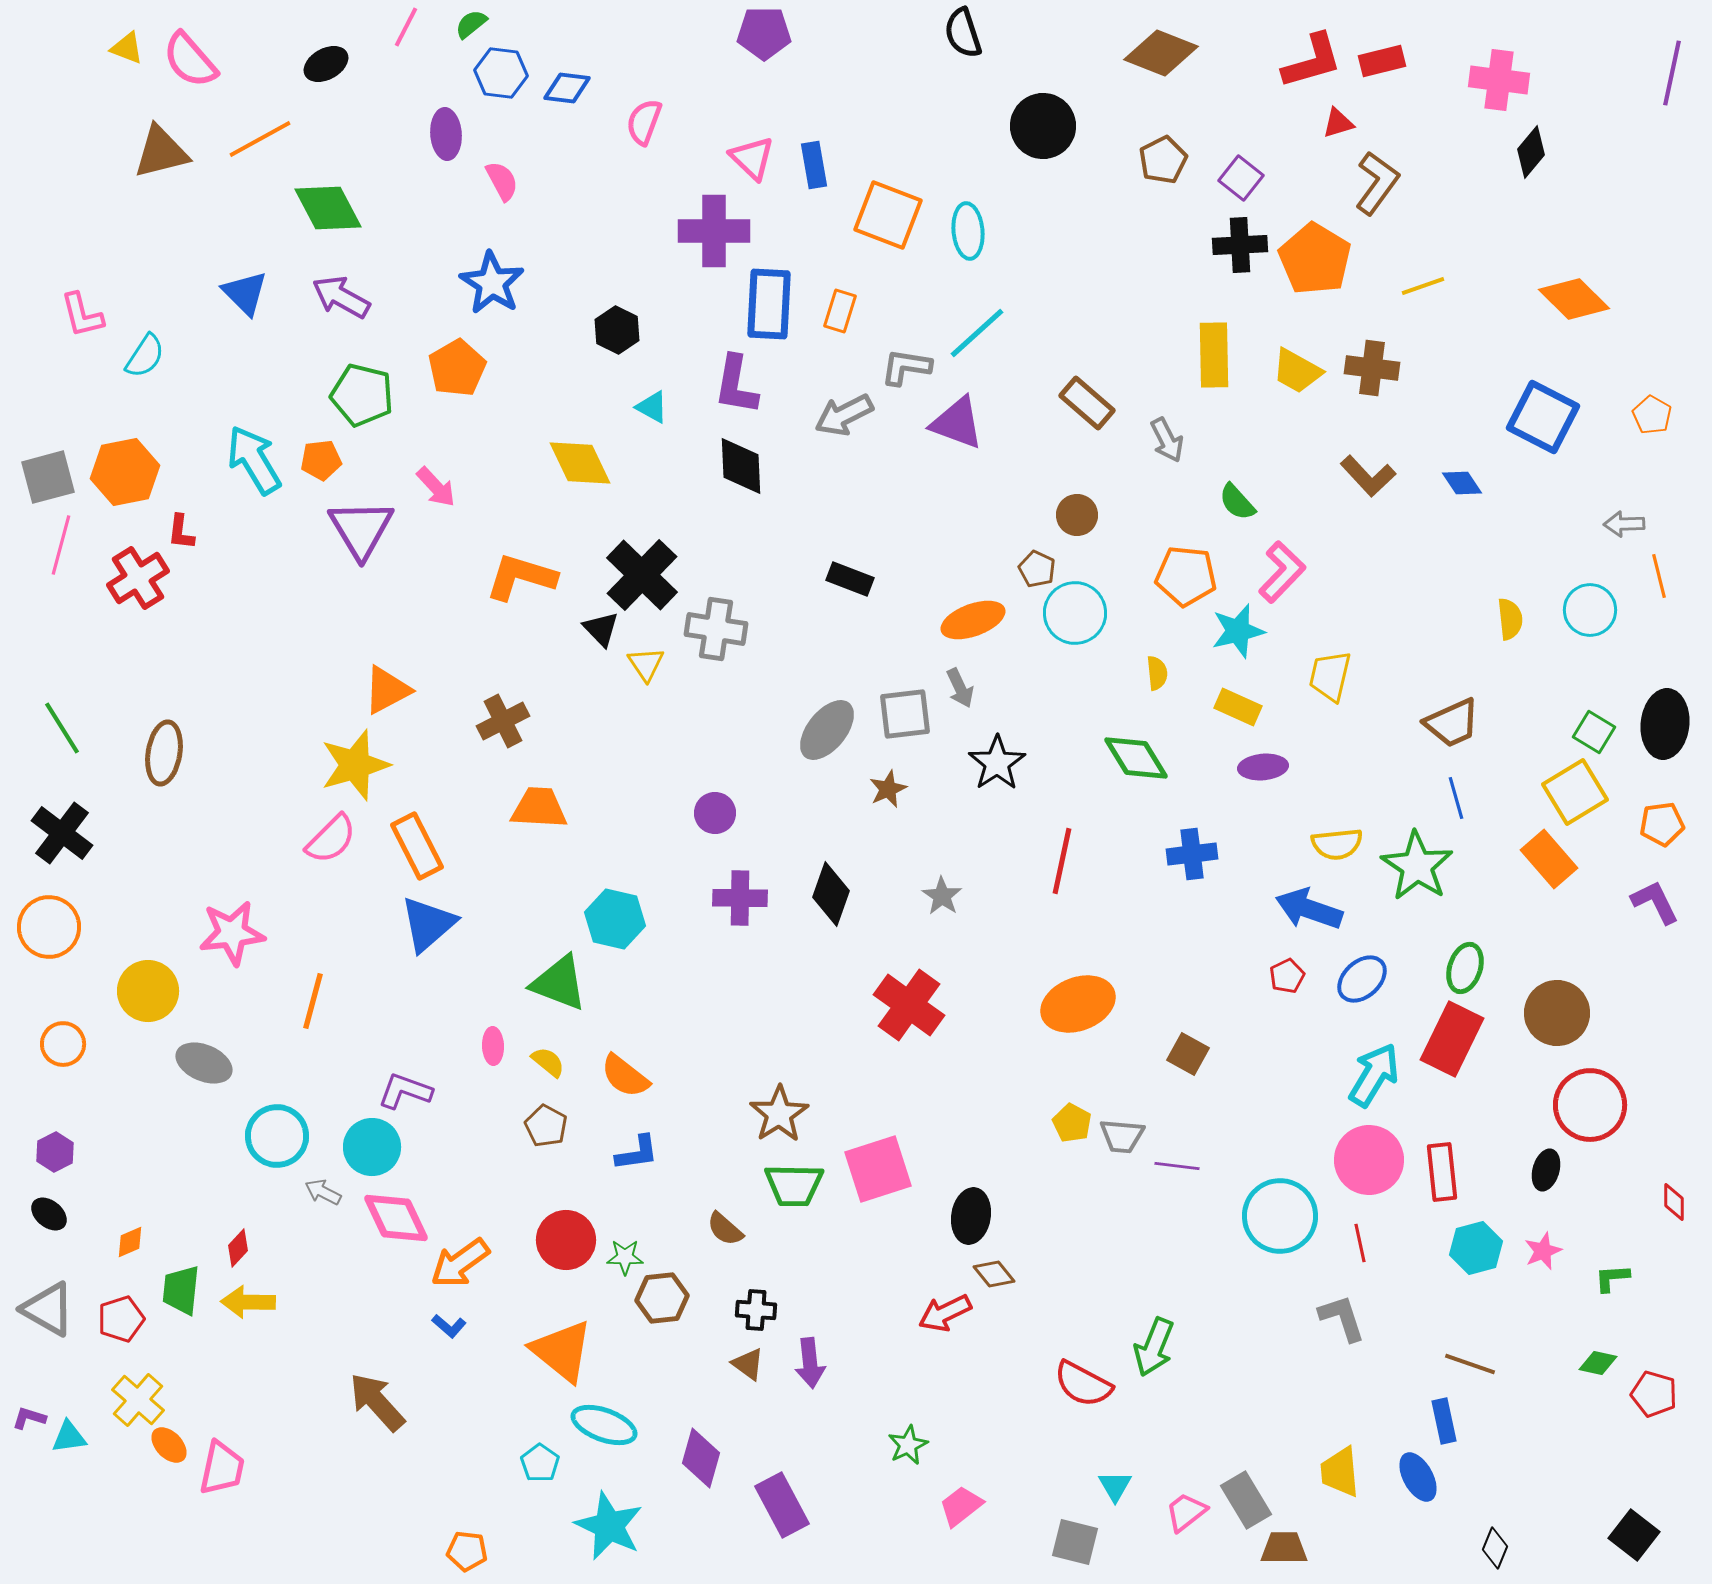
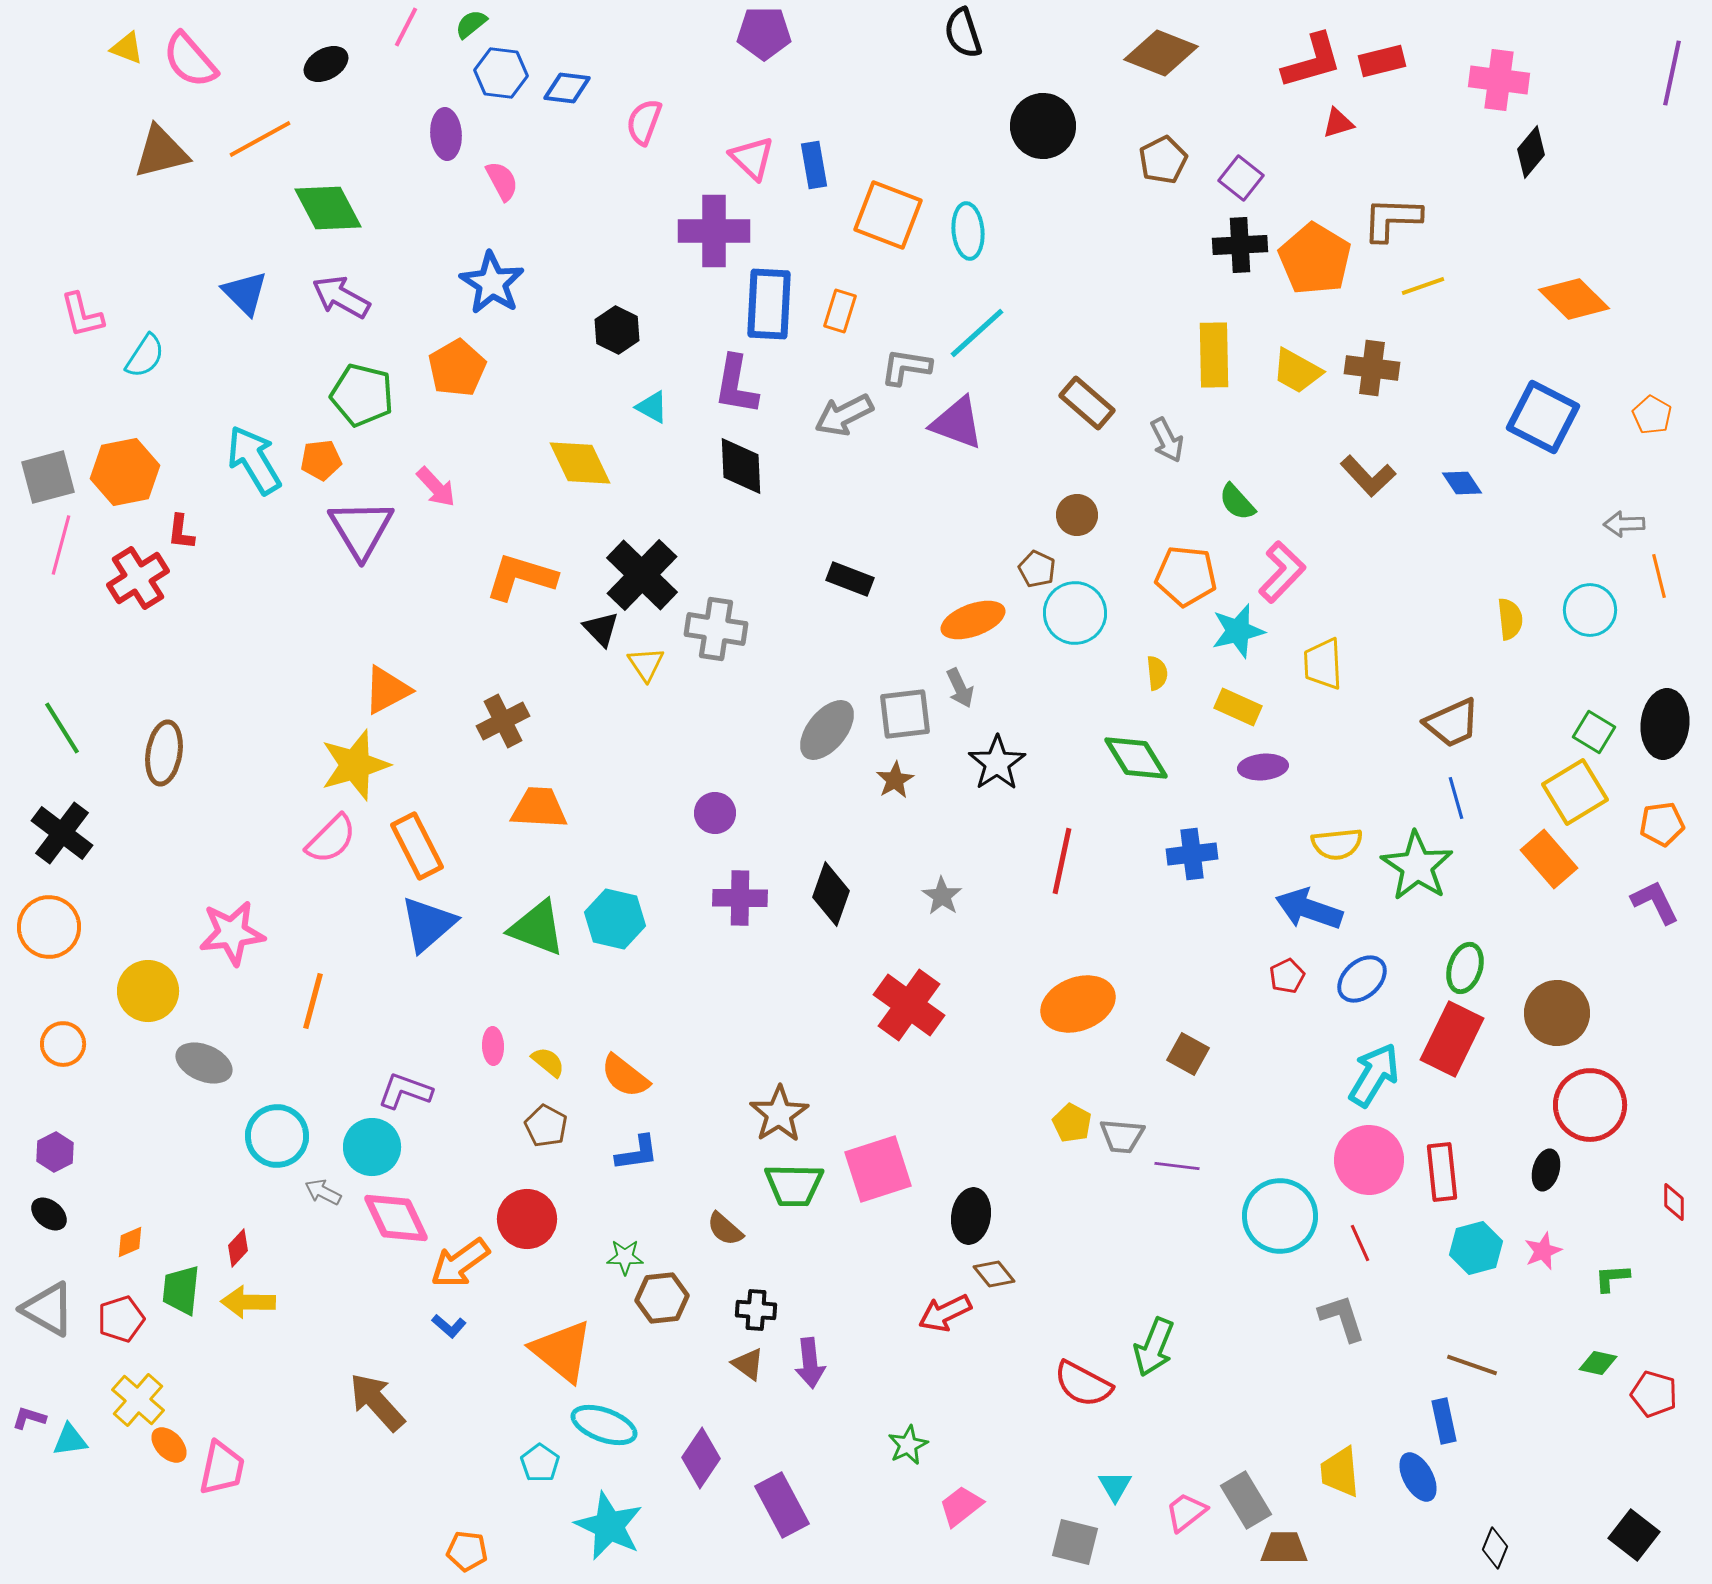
brown L-shape at (1377, 183): moved 15 px right, 36 px down; rotated 124 degrees counterclockwise
yellow trapezoid at (1330, 676): moved 7 px left, 12 px up; rotated 16 degrees counterclockwise
brown star at (888, 789): moved 7 px right, 9 px up; rotated 6 degrees counterclockwise
green triangle at (559, 983): moved 22 px left, 55 px up
red circle at (566, 1240): moved 39 px left, 21 px up
red line at (1360, 1243): rotated 12 degrees counterclockwise
brown line at (1470, 1364): moved 2 px right, 1 px down
cyan triangle at (69, 1437): moved 1 px right, 3 px down
purple diamond at (701, 1458): rotated 18 degrees clockwise
